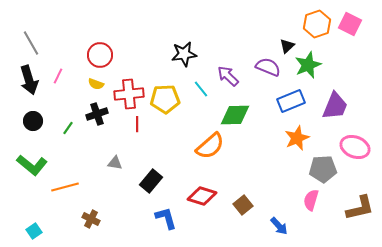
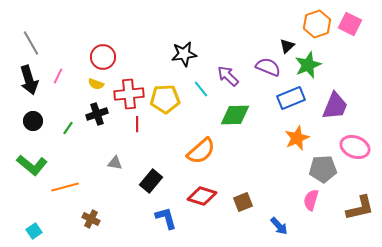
red circle: moved 3 px right, 2 px down
blue rectangle: moved 3 px up
orange semicircle: moved 9 px left, 5 px down
brown square: moved 3 px up; rotated 18 degrees clockwise
